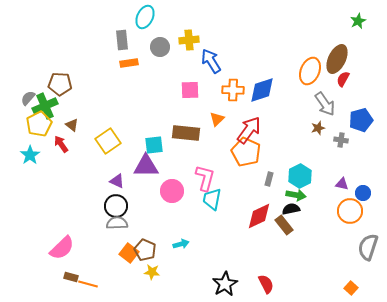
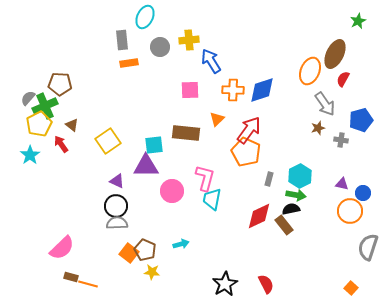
brown ellipse at (337, 59): moved 2 px left, 5 px up
